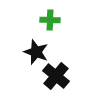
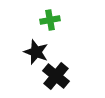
green cross: rotated 12 degrees counterclockwise
